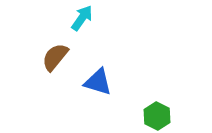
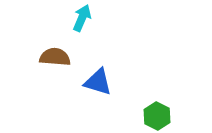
cyan arrow: rotated 12 degrees counterclockwise
brown semicircle: rotated 56 degrees clockwise
